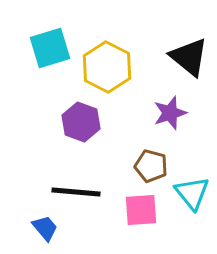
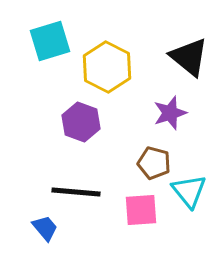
cyan square: moved 7 px up
brown pentagon: moved 3 px right, 3 px up
cyan triangle: moved 3 px left, 2 px up
